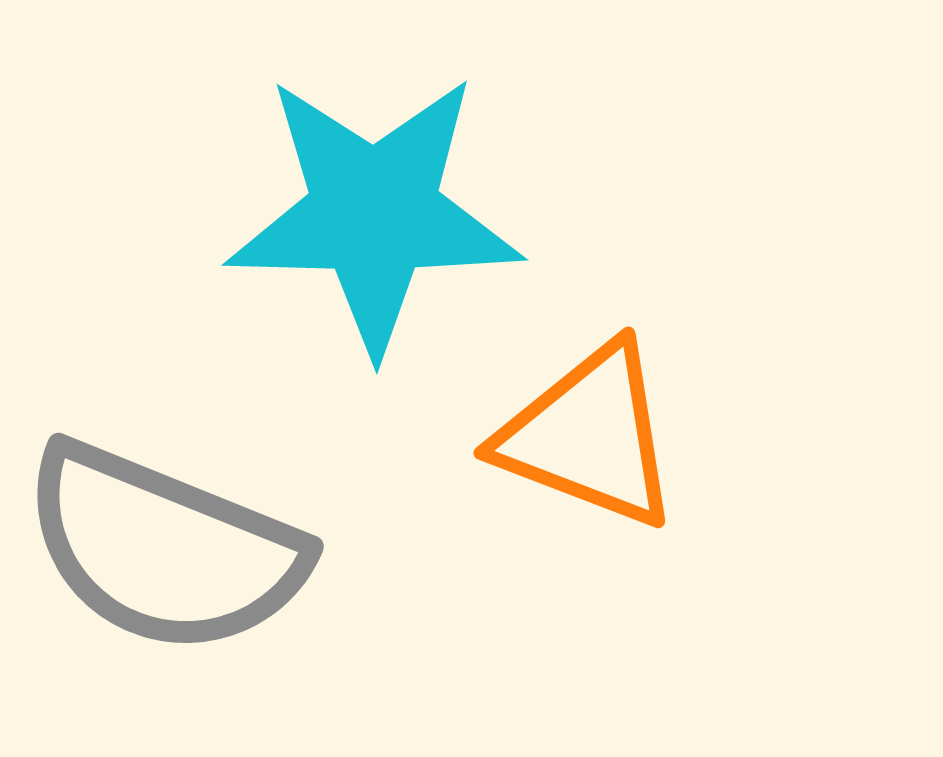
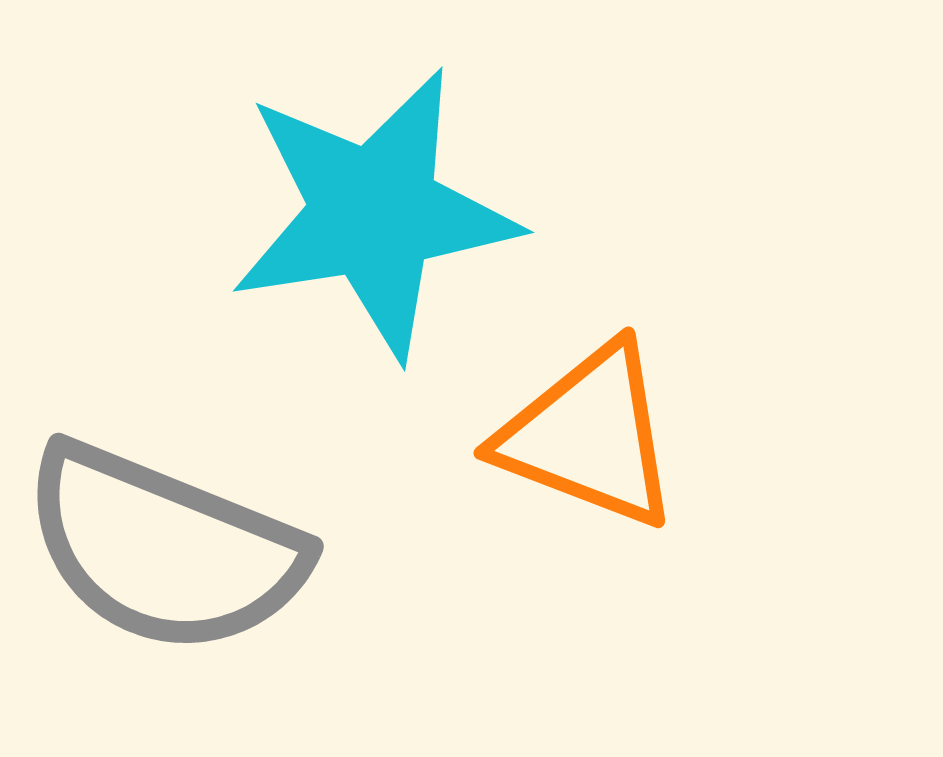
cyan star: rotated 10 degrees counterclockwise
